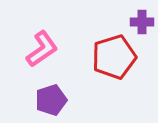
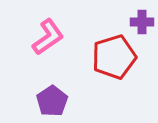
pink L-shape: moved 6 px right, 12 px up
purple pentagon: moved 1 px right, 1 px down; rotated 16 degrees counterclockwise
